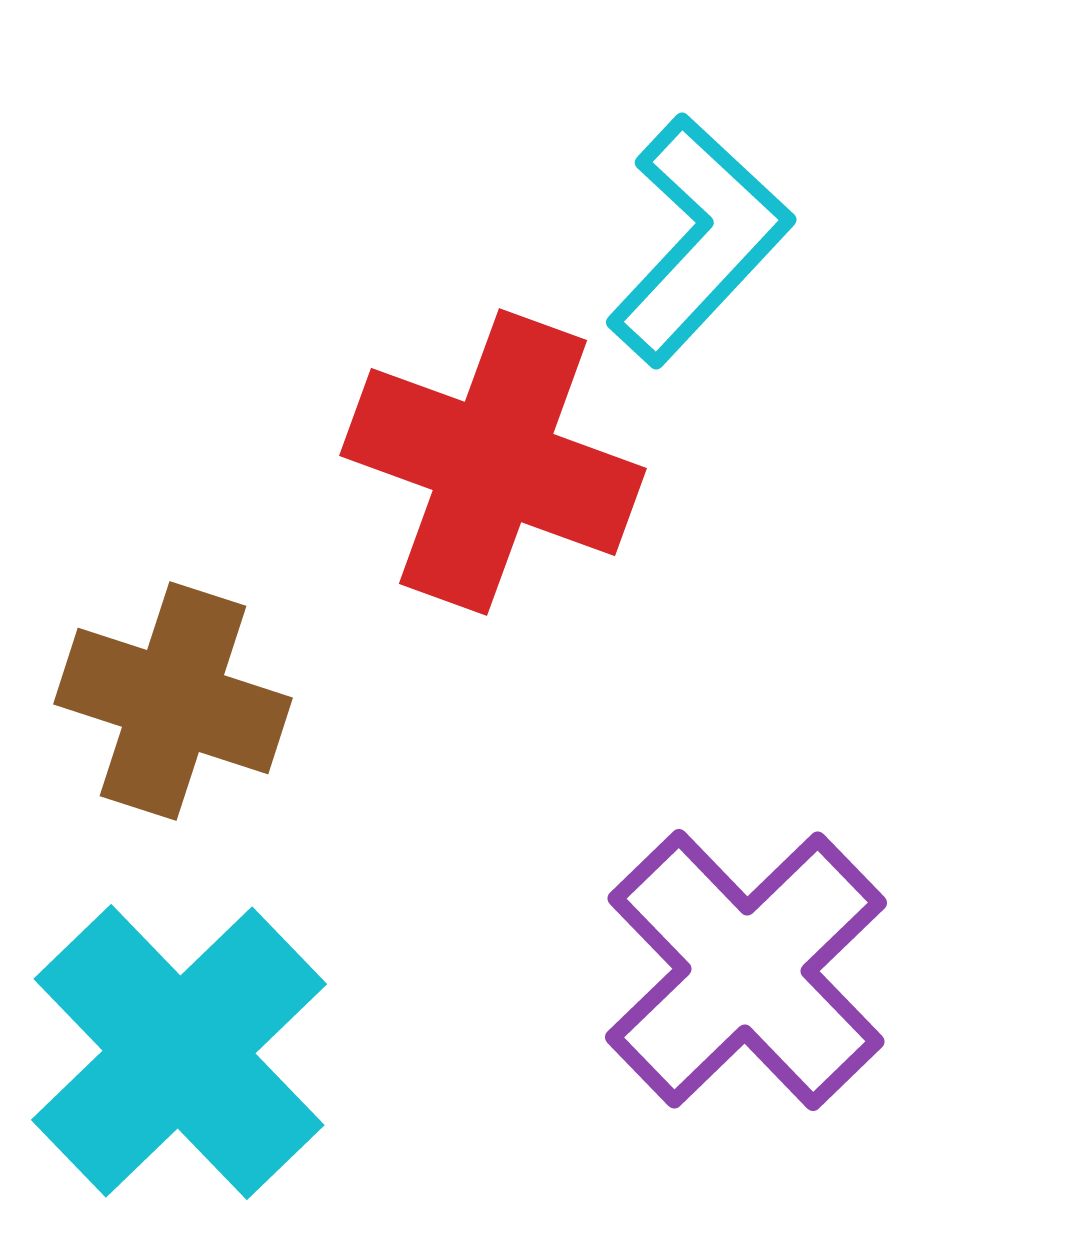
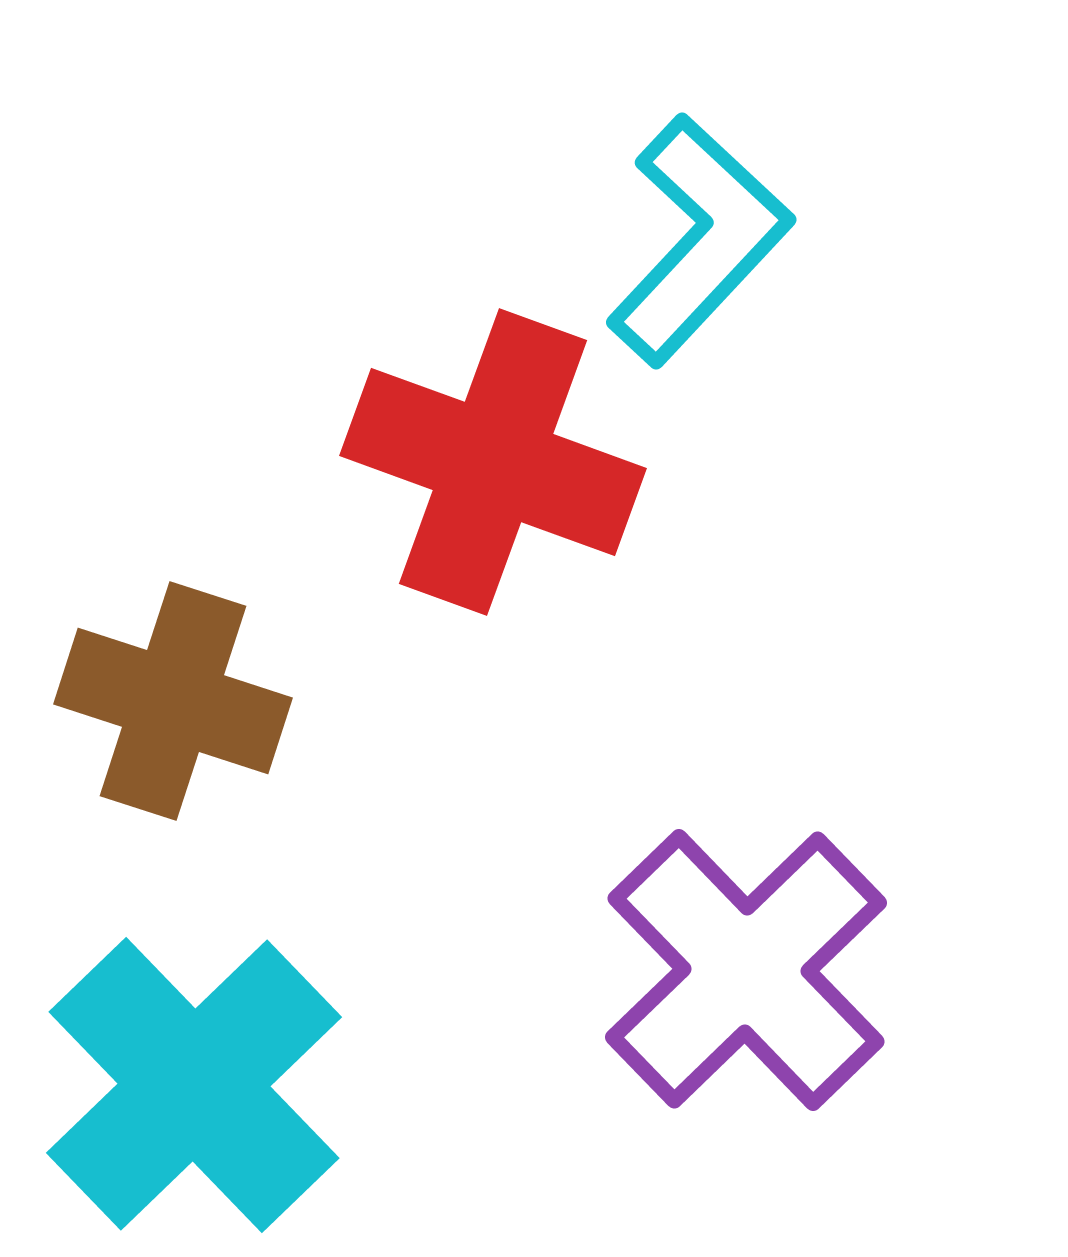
cyan cross: moved 15 px right, 33 px down
